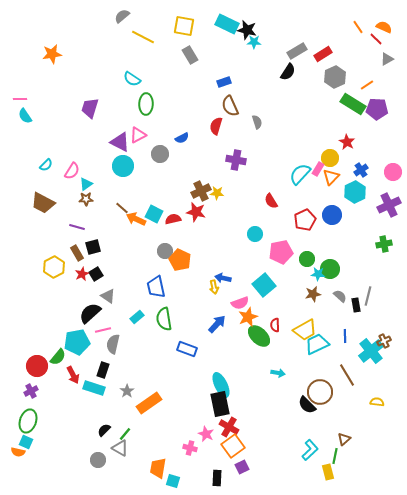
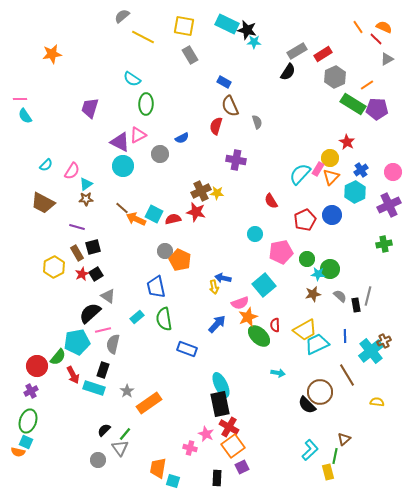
blue rectangle at (224, 82): rotated 48 degrees clockwise
gray triangle at (120, 448): rotated 24 degrees clockwise
